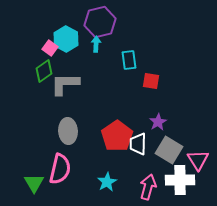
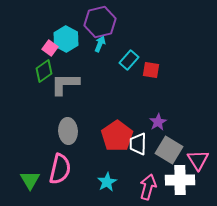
cyan arrow: moved 4 px right; rotated 21 degrees clockwise
cyan rectangle: rotated 48 degrees clockwise
red square: moved 11 px up
green triangle: moved 4 px left, 3 px up
